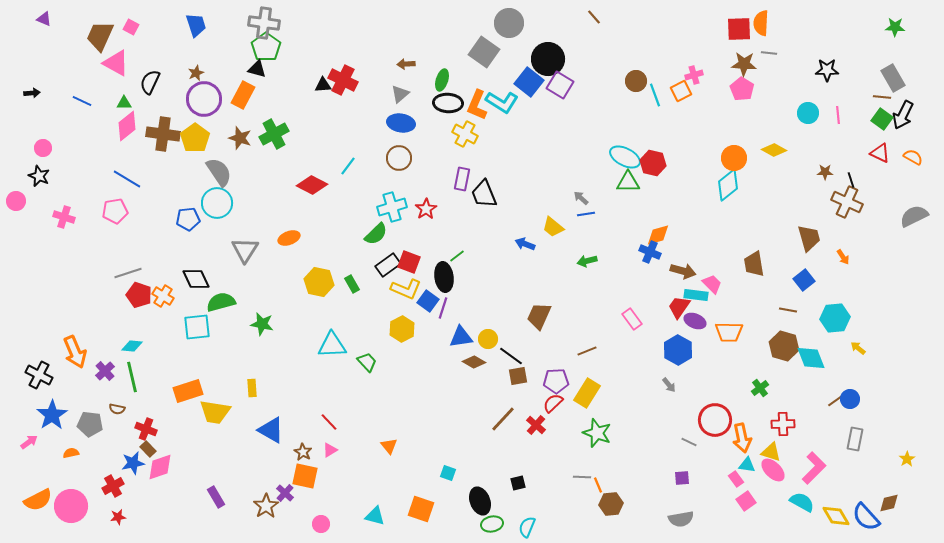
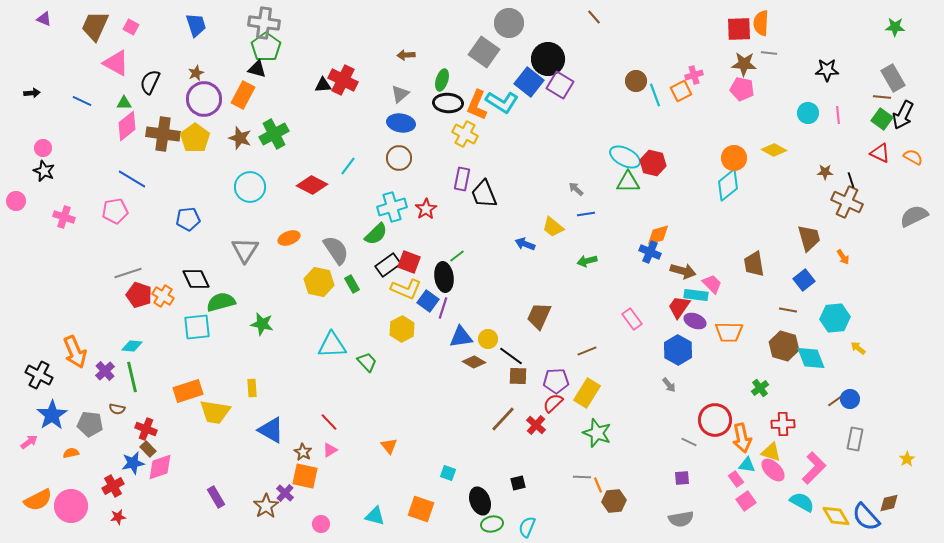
brown trapezoid at (100, 36): moved 5 px left, 10 px up
brown arrow at (406, 64): moved 9 px up
pink pentagon at (742, 89): rotated 20 degrees counterclockwise
gray semicircle at (219, 172): moved 117 px right, 78 px down
black star at (39, 176): moved 5 px right, 5 px up
blue line at (127, 179): moved 5 px right
gray arrow at (581, 198): moved 5 px left, 9 px up
cyan circle at (217, 203): moved 33 px right, 16 px up
brown square at (518, 376): rotated 12 degrees clockwise
brown hexagon at (611, 504): moved 3 px right, 3 px up
